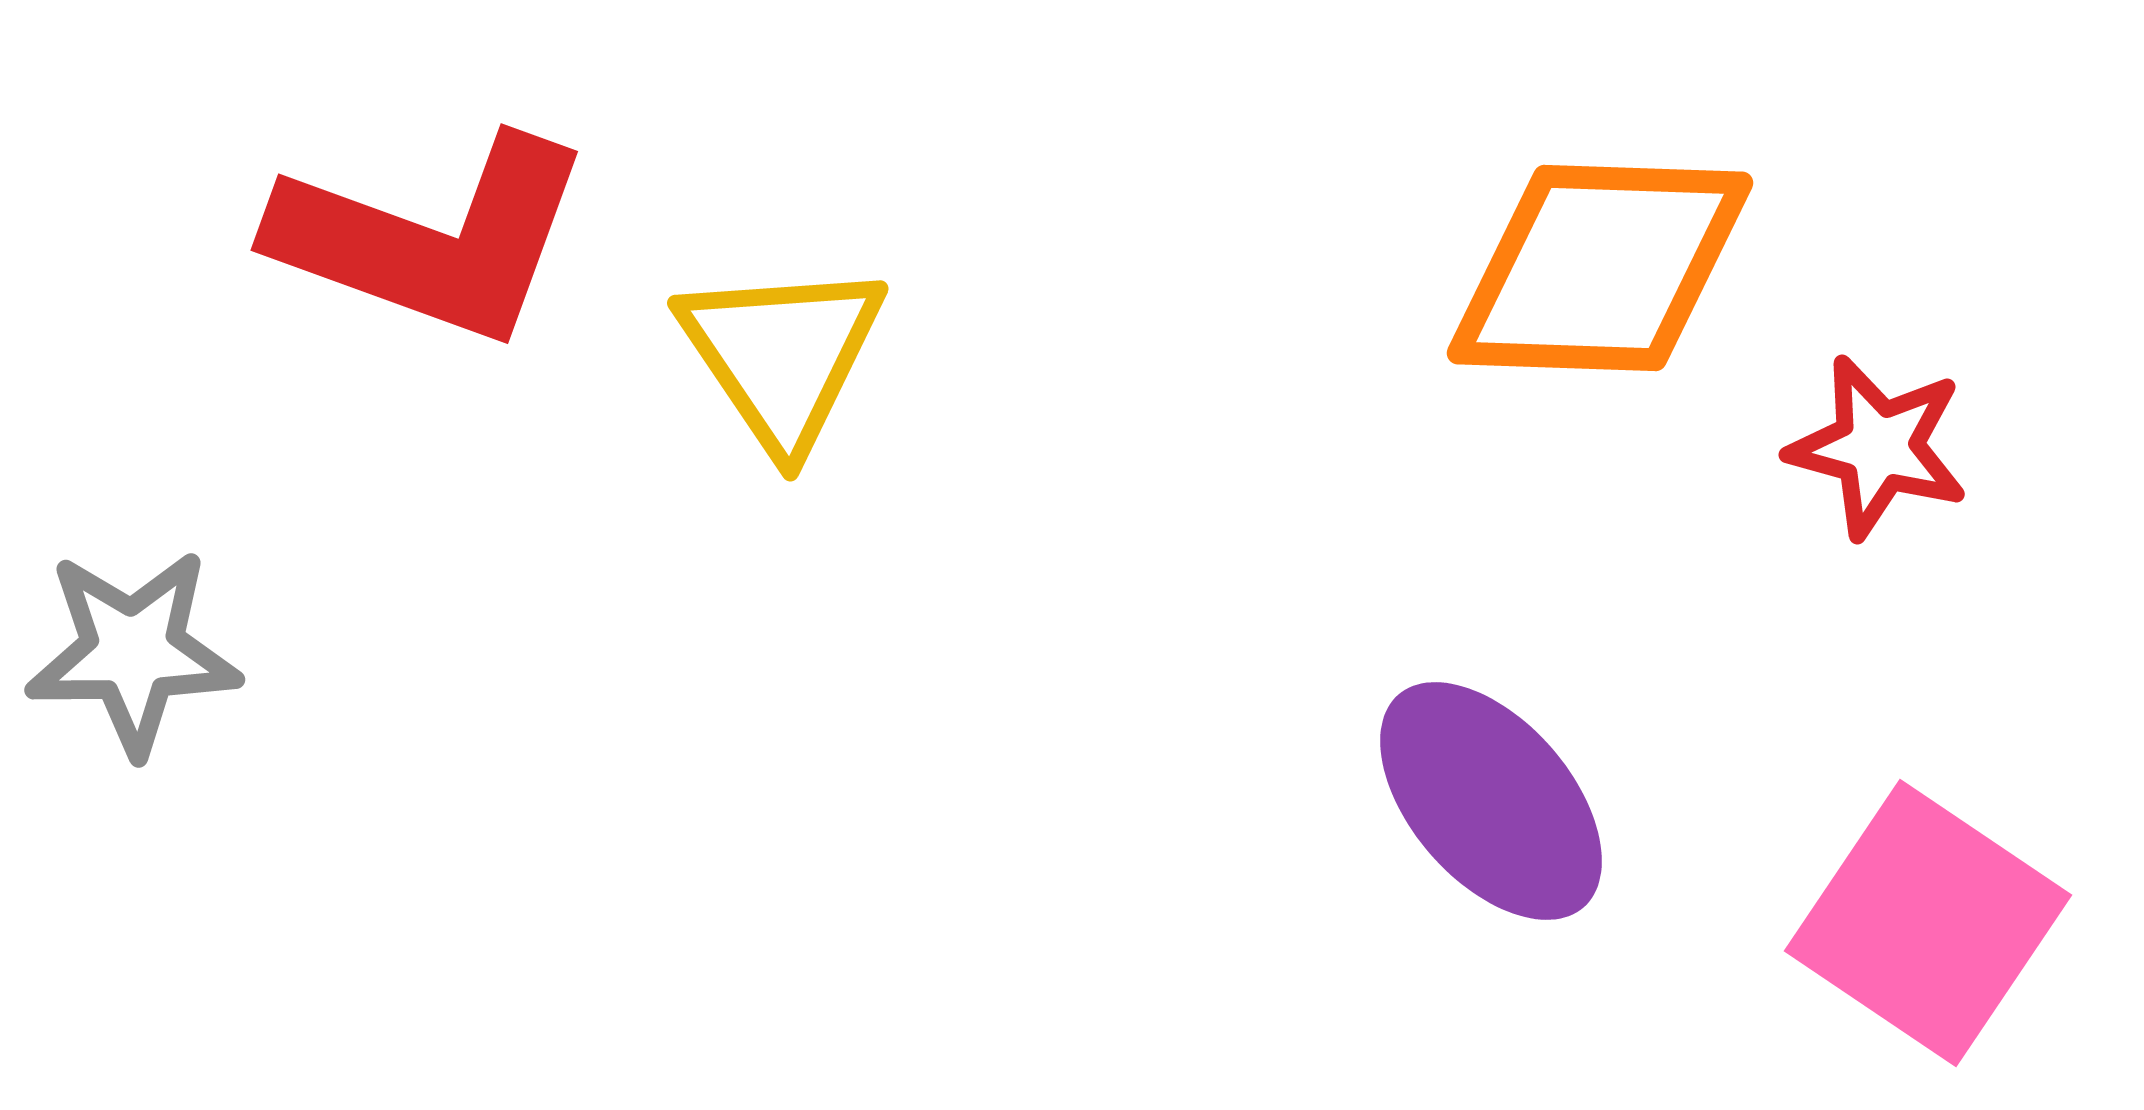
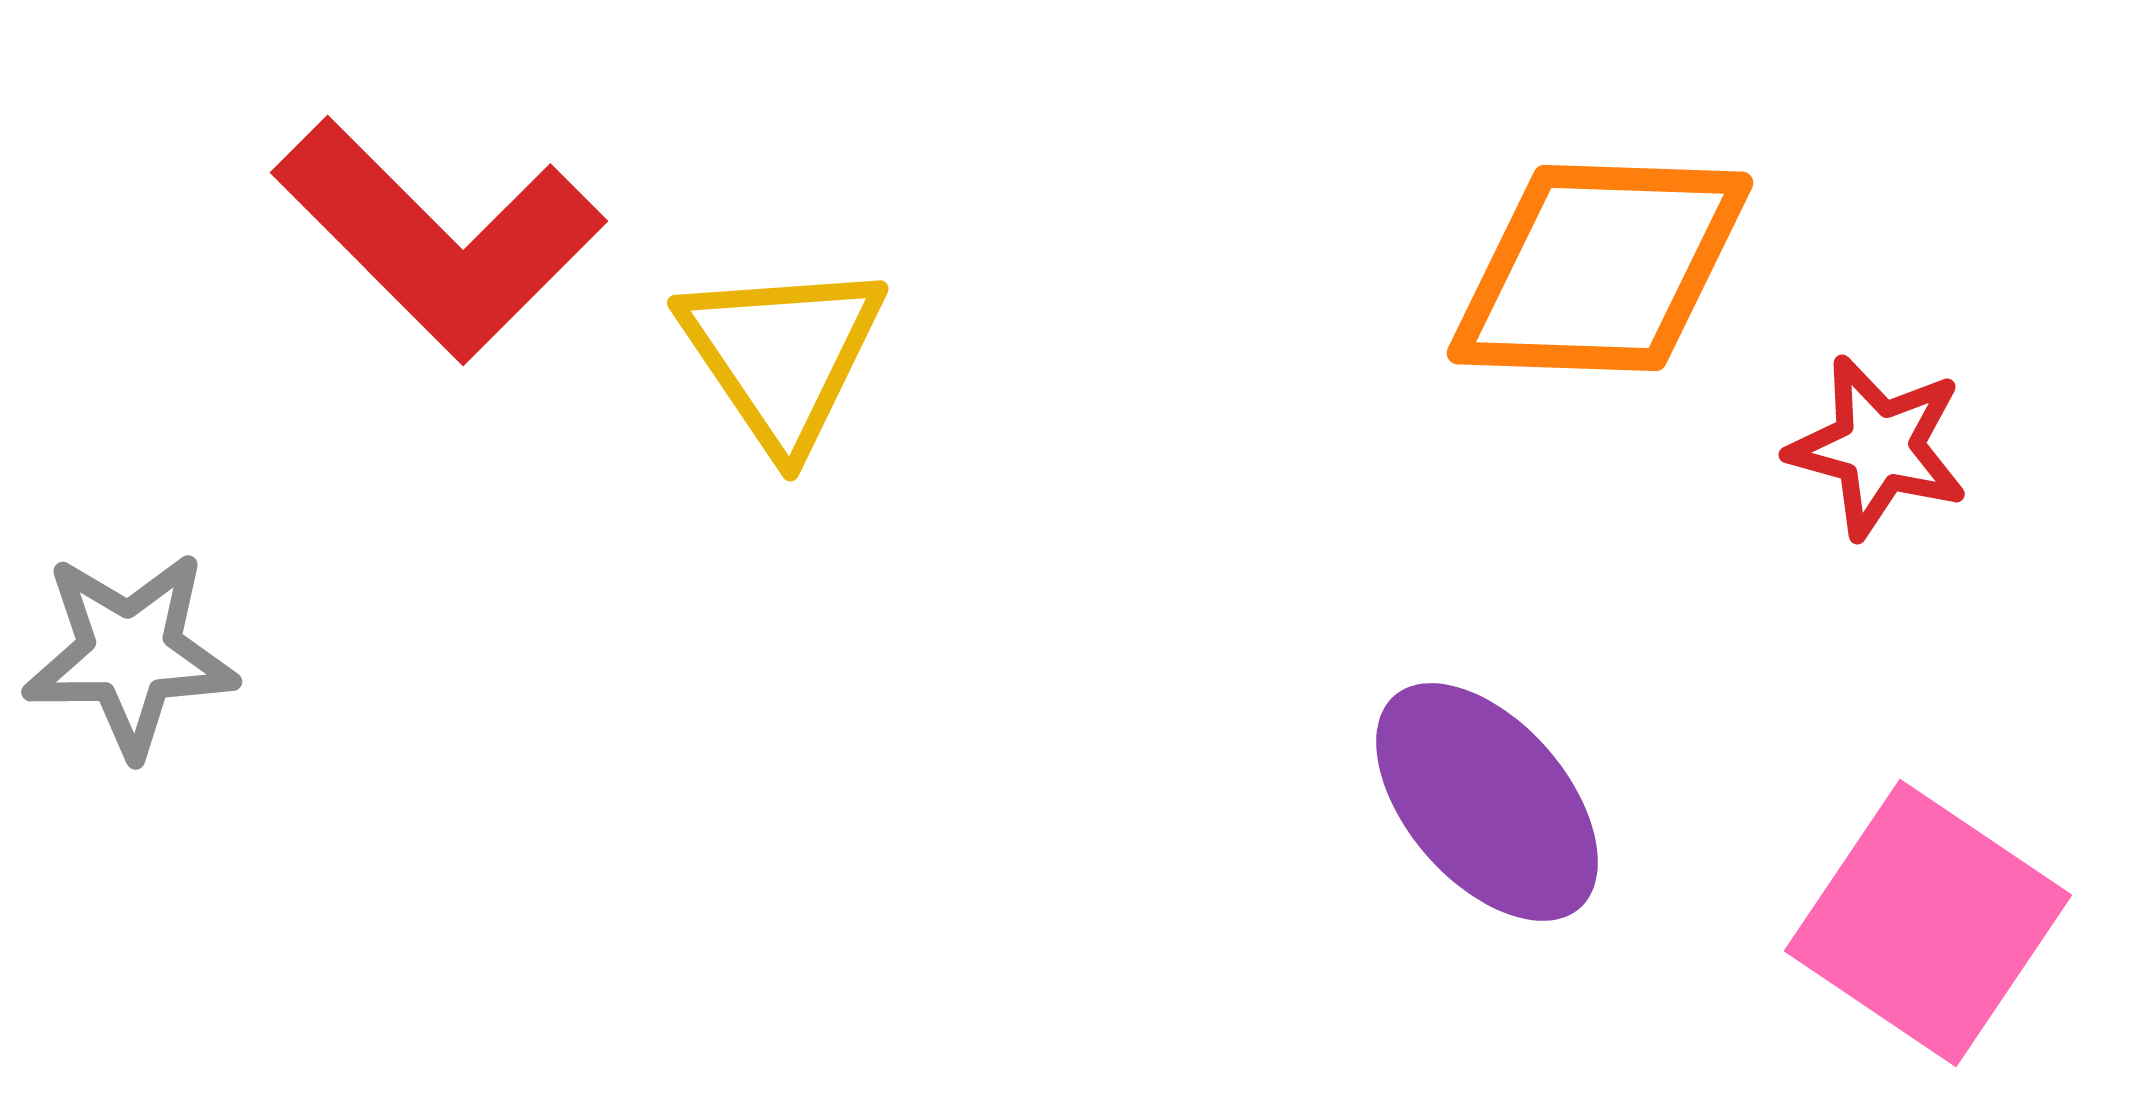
red L-shape: moved 7 px right; rotated 25 degrees clockwise
gray star: moved 3 px left, 2 px down
purple ellipse: moved 4 px left, 1 px down
